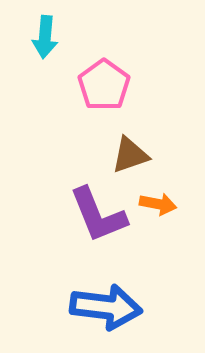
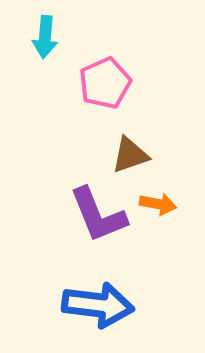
pink pentagon: moved 1 px right, 2 px up; rotated 12 degrees clockwise
blue arrow: moved 8 px left, 2 px up
